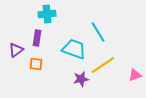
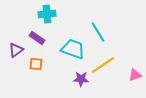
purple rectangle: rotated 63 degrees counterclockwise
cyan trapezoid: moved 1 px left
purple star: rotated 14 degrees clockwise
